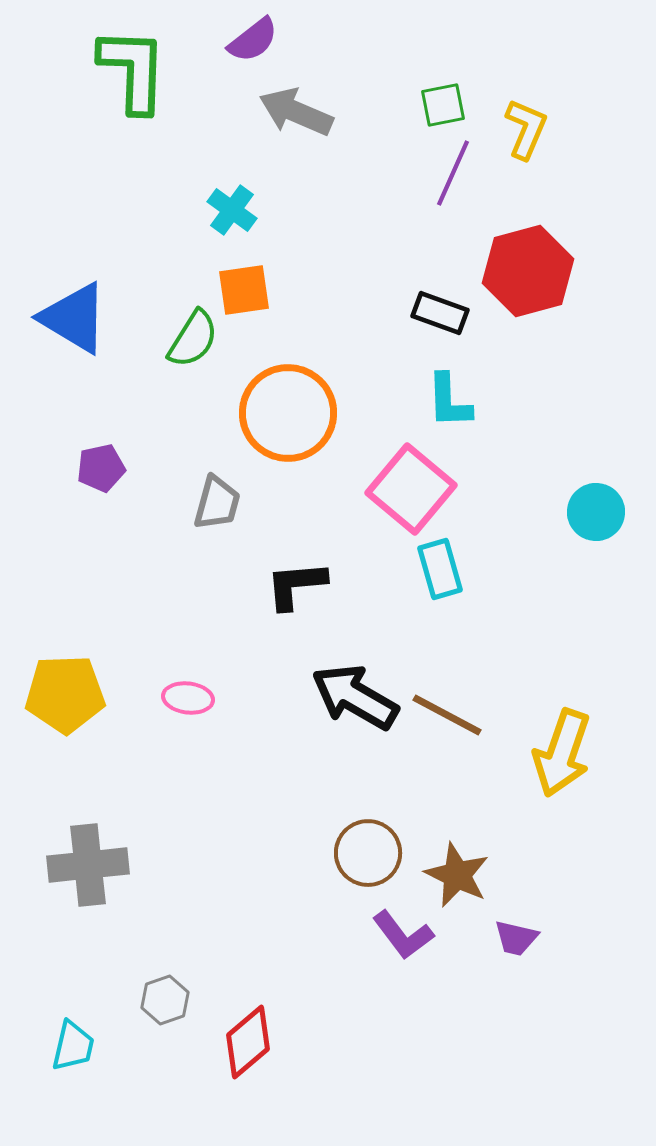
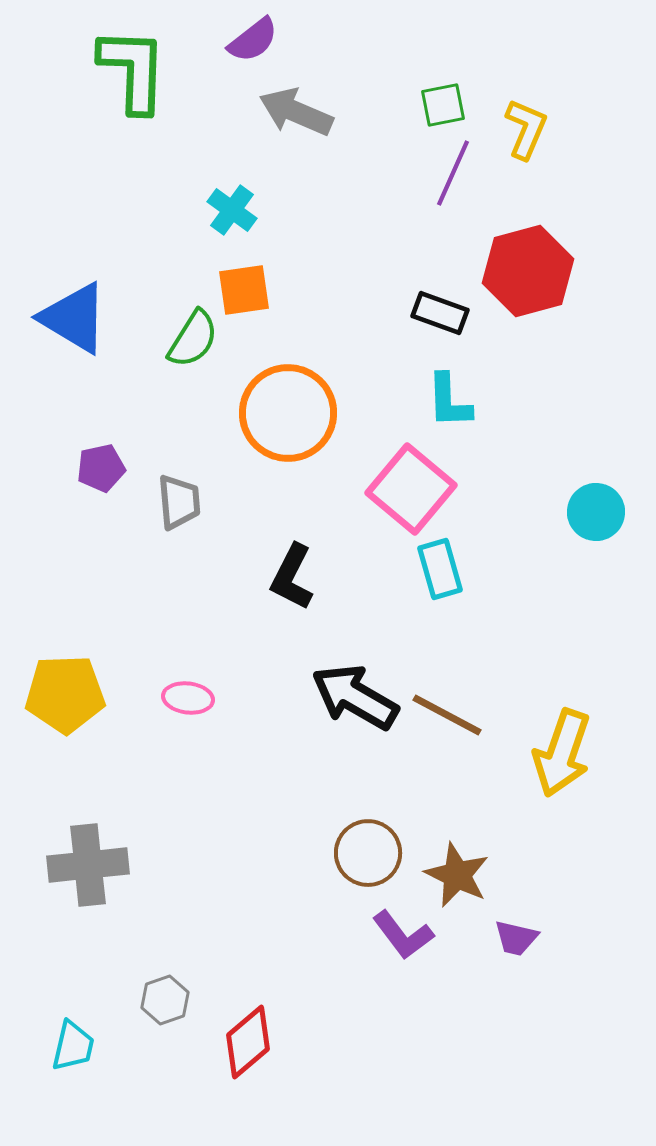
gray trapezoid: moved 38 px left, 1 px up; rotated 20 degrees counterclockwise
black L-shape: moved 4 px left, 8 px up; rotated 58 degrees counterclockwise
